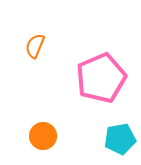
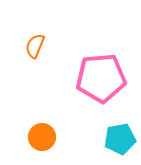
pink pentagon: rotated 18 degrees clockwise
orange circle: moved 1 px left, 1 px down
